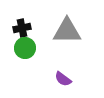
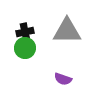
black cross: moved 3 px right, 4 px down
purple semicircle: rotated 18 degrees counterclockwise
